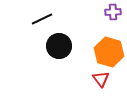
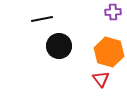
black line: rotated 15 degrees clockwise
